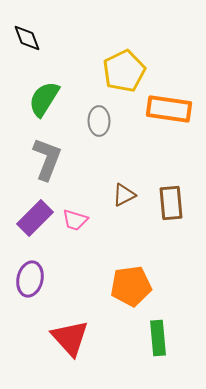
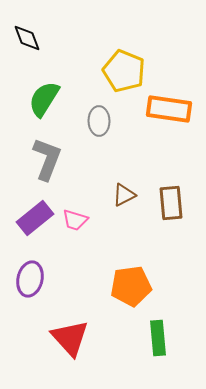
yellow pentagon: rotated 24 degrees counterclockwise
purple rectangle: rotated 6 degrees clockwise
